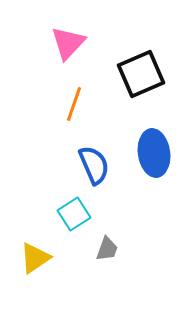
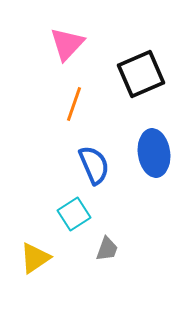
pink triangle: moved 1 px left, 1 px down
